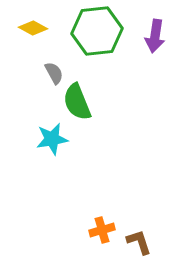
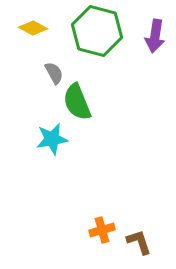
green hexagon: rotated 21 degrees clockwise
